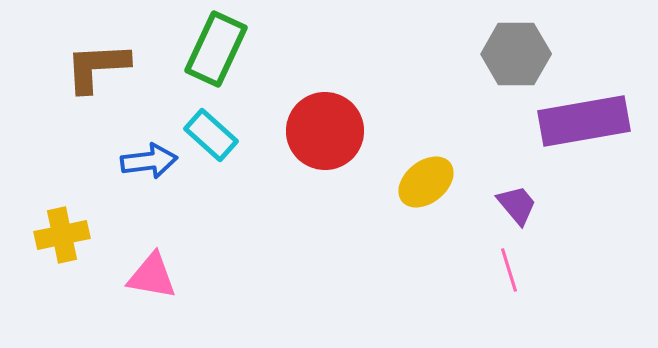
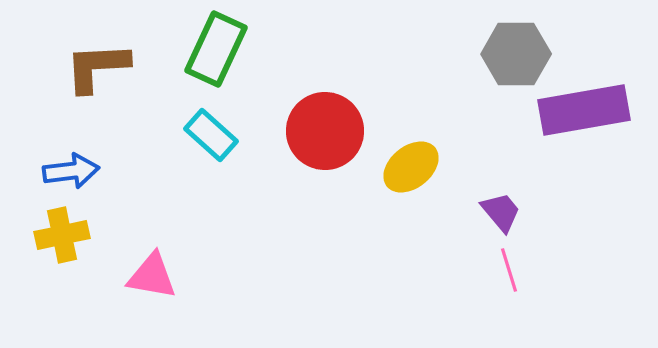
purple rectangle: moved 11 px up
blue arrow: moved 78 px left, 10 px down
yellow ellipse: moved 15 px left, 15 px up
purple trapezoid: moved 16 px left, 7 px down
